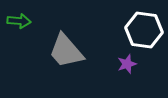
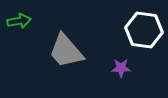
green arrow: rotated 15 degrees counterclockwise
purple star: moved 6 px left, 4 px down; rotated 18 degrees clockwise
